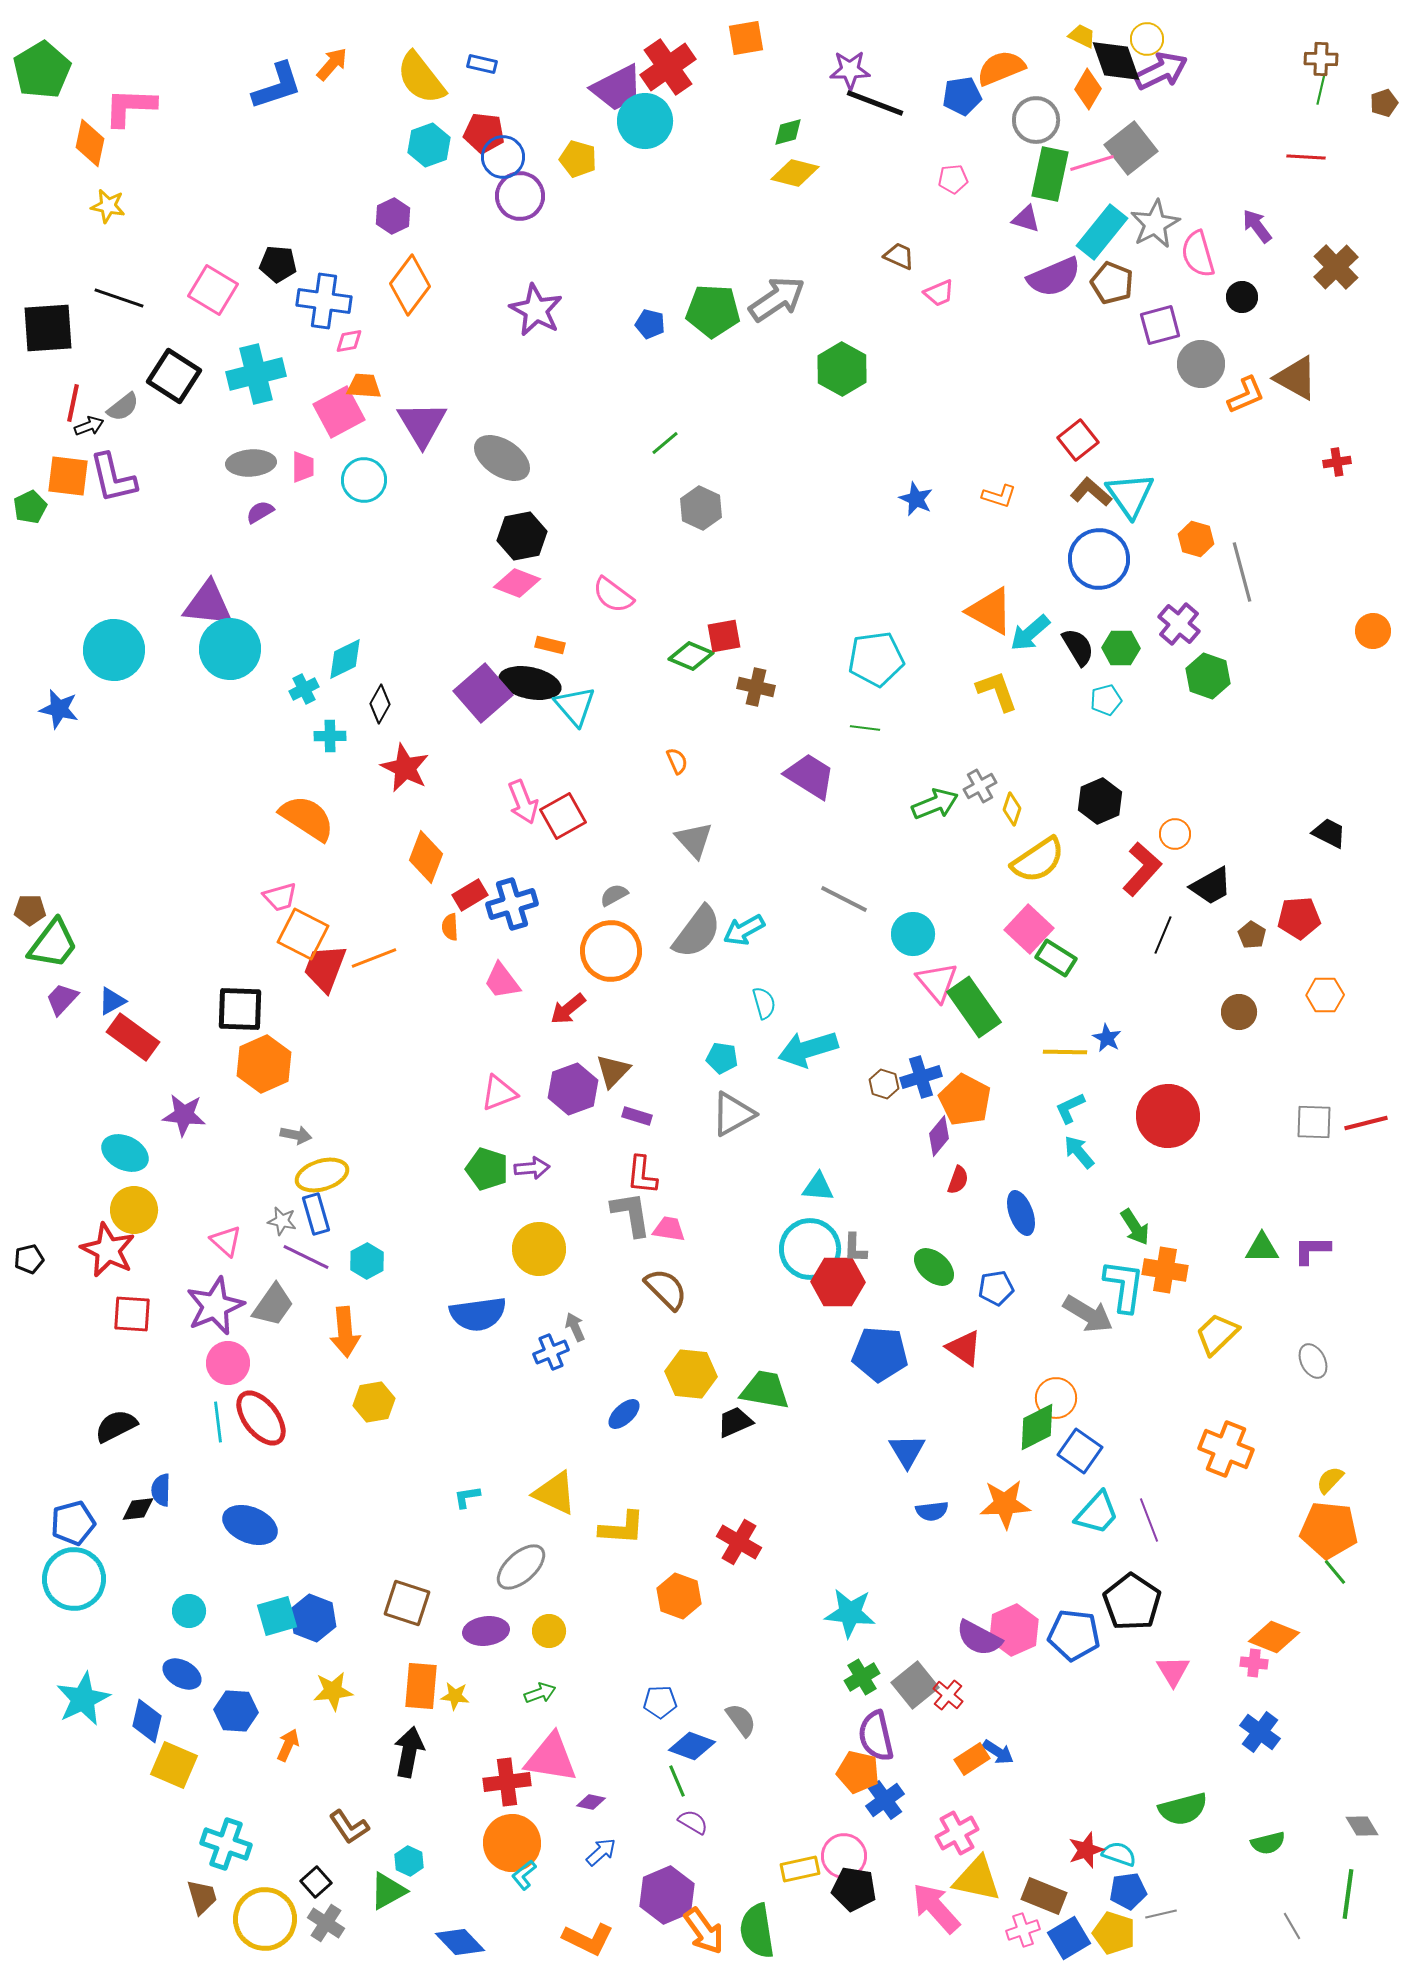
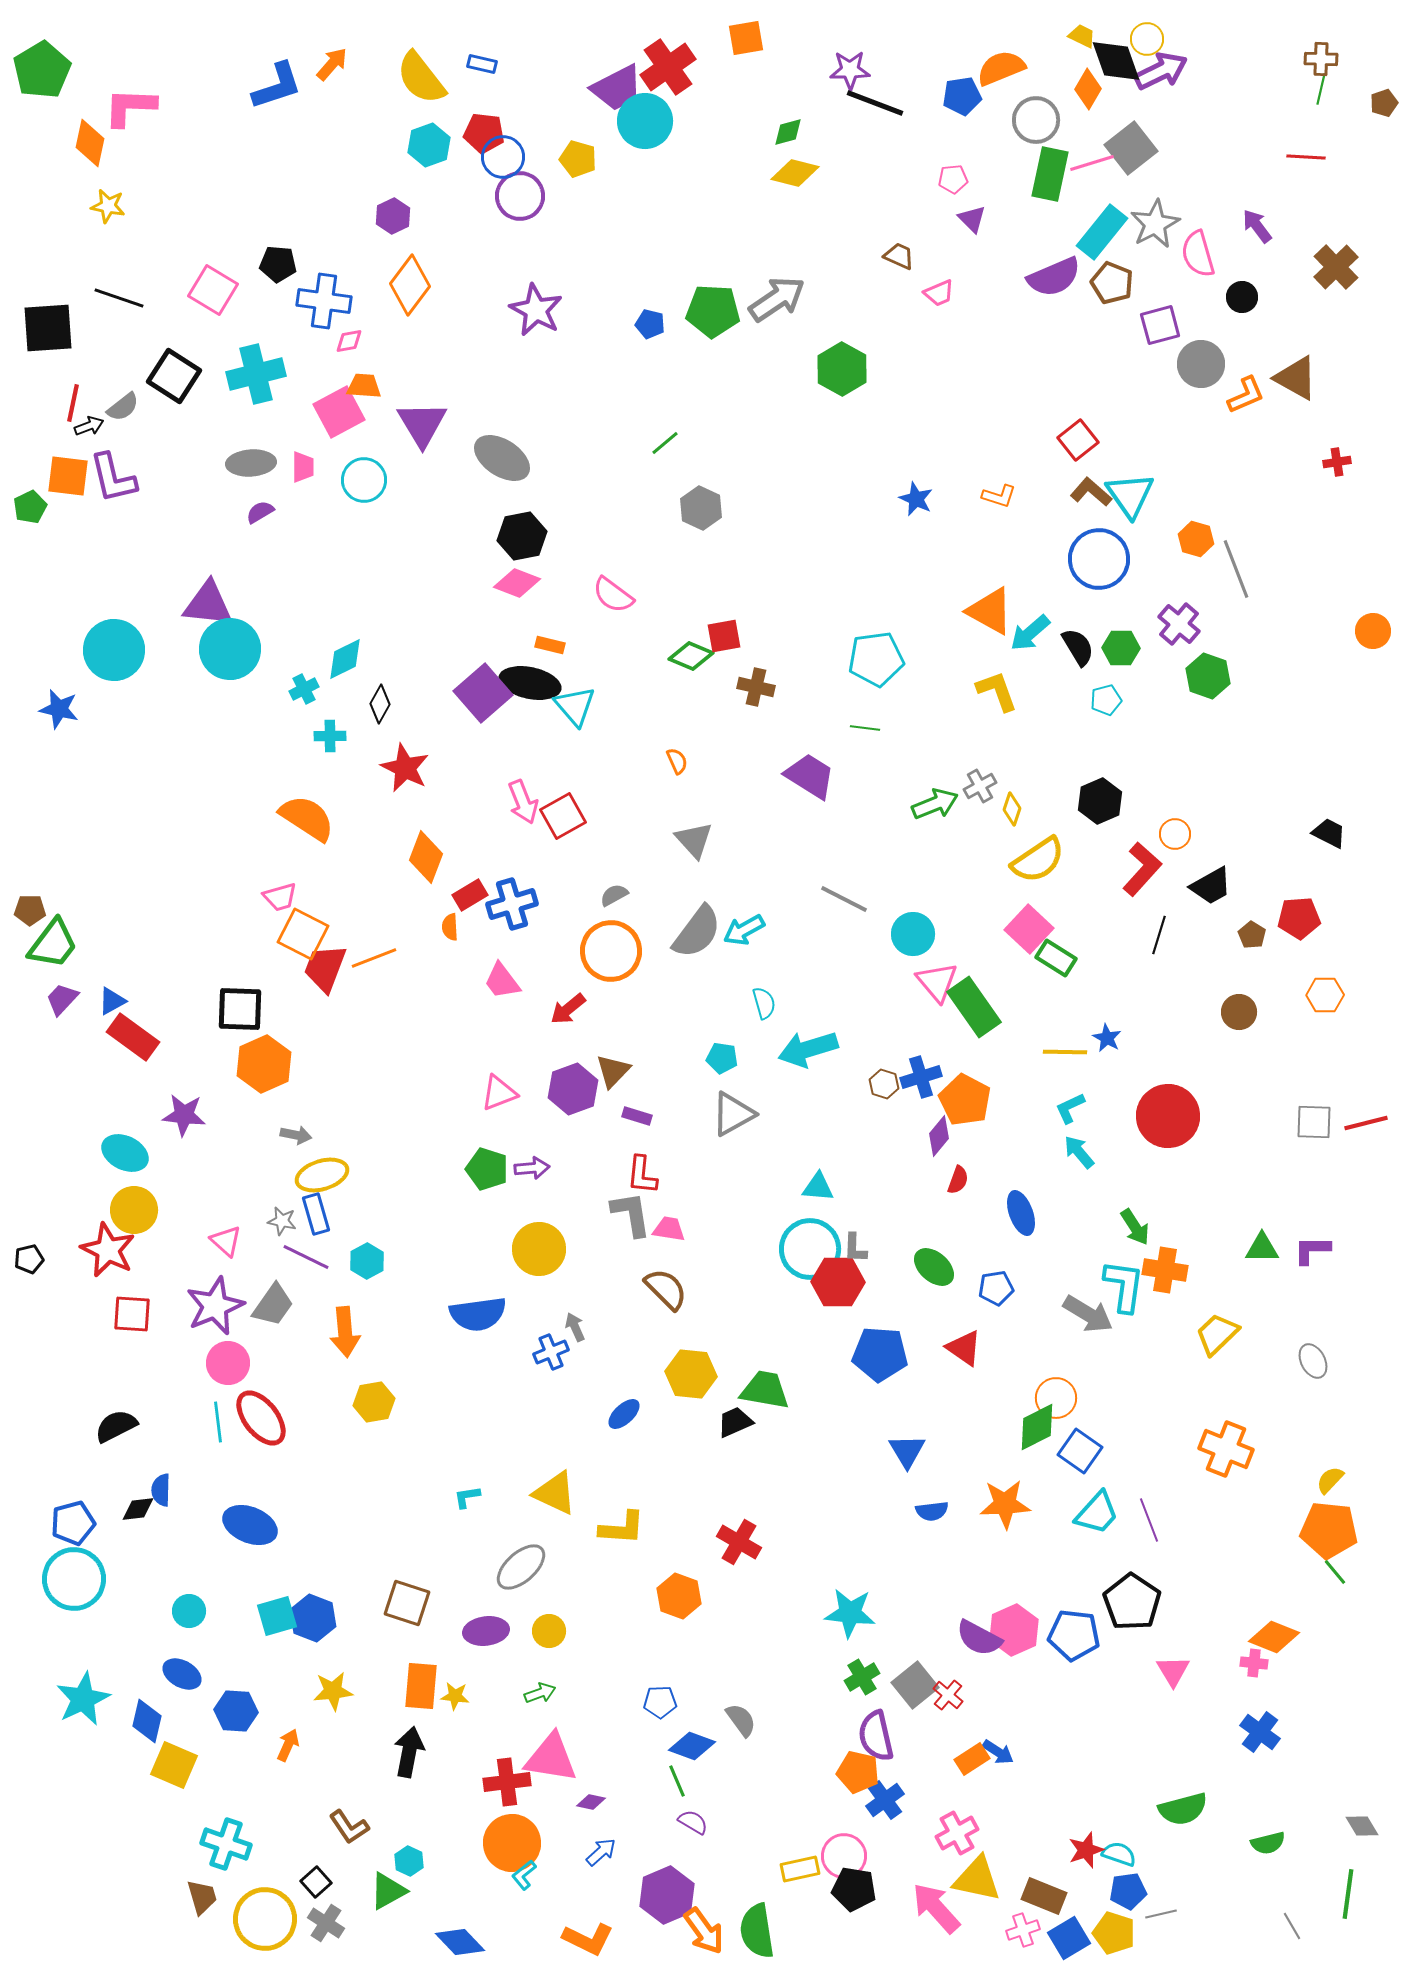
purple triangle at (1026, 219): moved 54 px left; rotated 28 degrees clockwise
gray line at (1242, 572): moved 6 px left, 3 px up; rotated 6 degrees counterclockwise
black line at (1163, 935): moved 4 px left; rotated 6 degrees counterclockwise
